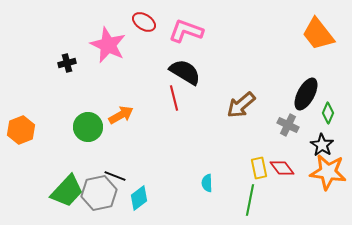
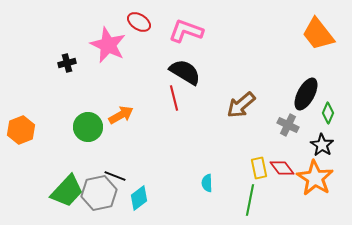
red ellipse: moved 5 px left
orange star: moved 13 px left, 6 px down; rotated 24 degrees clockwise
